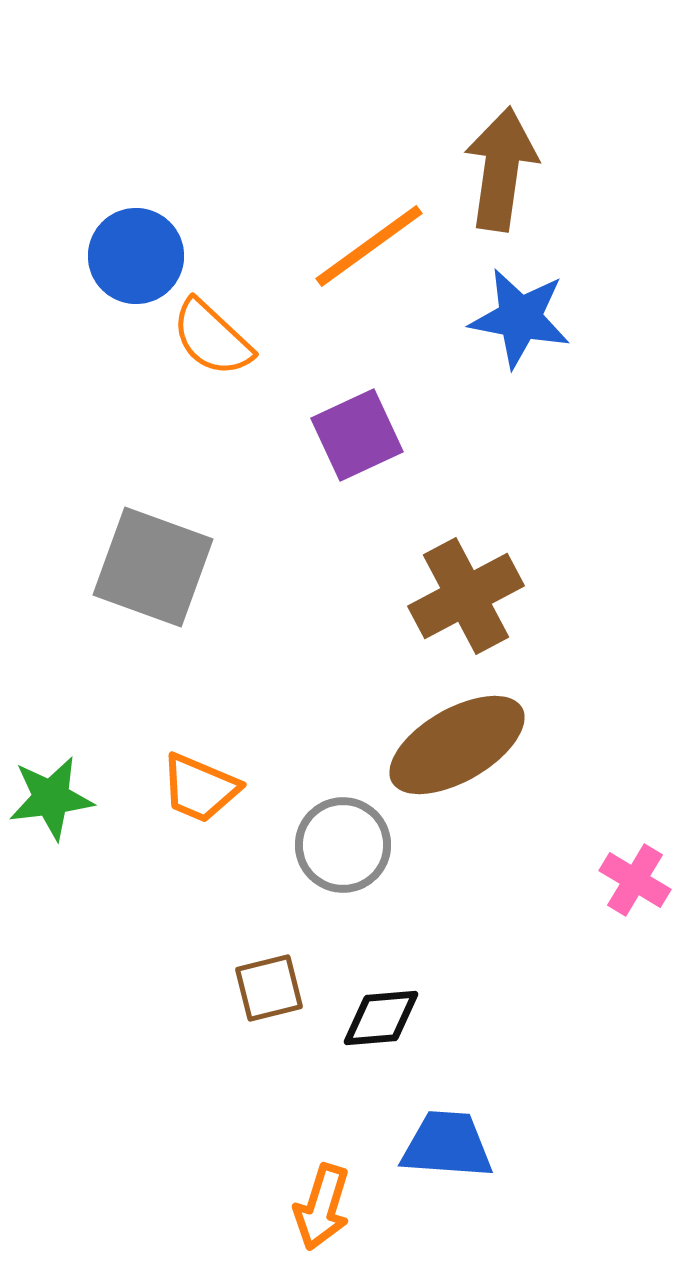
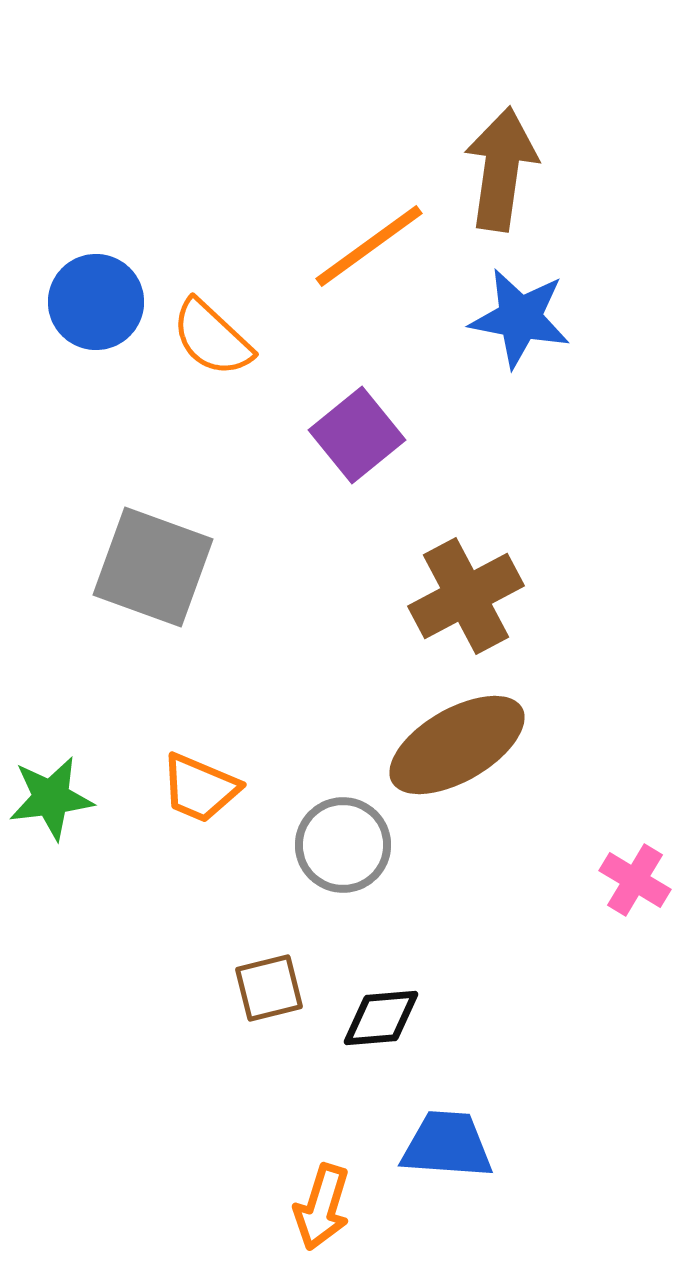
blue circle: moved 40 px left, 46 px down
purple square: rotated 14 degrees counterclockwise
